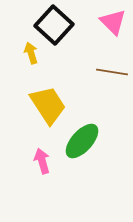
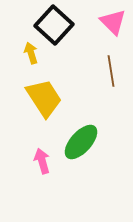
brown line: moved 1 px left, 1 px up; rotated 72 degrees clockwise
yellow trapezoid: moved 4 px left, 7 px up
green ellipse: moved 1 px left, 1 px down
